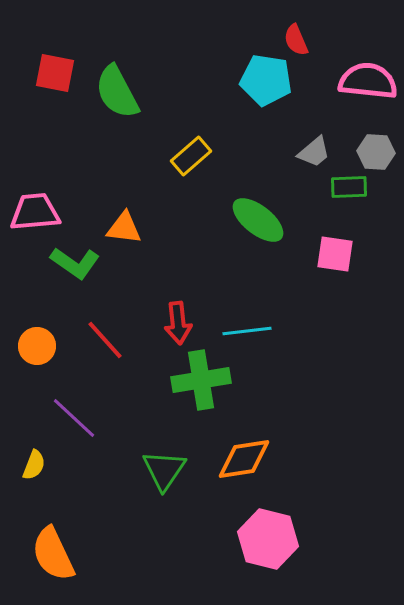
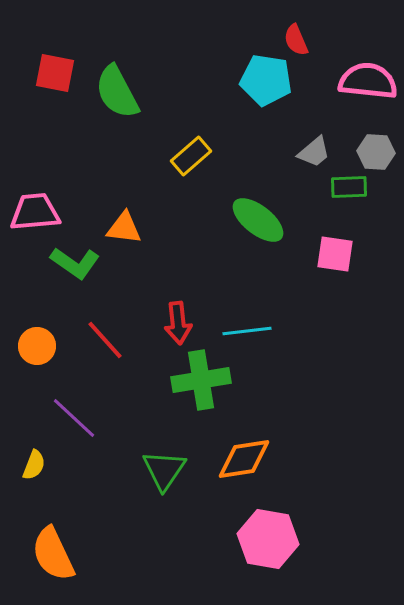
pink hexagon: rotated 4 degrees counterclockwise
